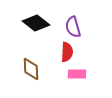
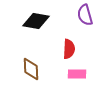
black diamond: moved 2 px up; rotated 28 degrees counterclockwise
purple semicircle: moved 12 px right, 12 px up
red semicircle: moved 2 px right, 3 px up
